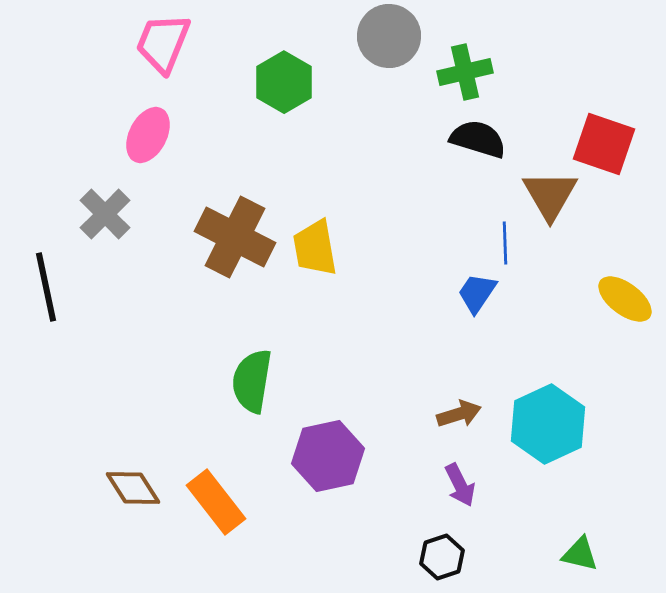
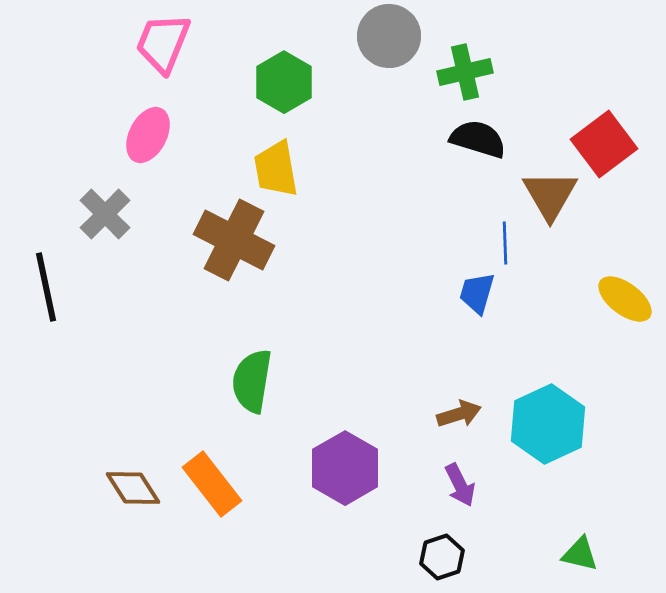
red square: rotated 34 degrees clockwise
brown cross: moved 1 px left, 3 px down
yellow trapezoid: moved 39 px left, 79 px up
blue trapezoid: rotated 18 degrees counterclockwise
purple hexagon: moved 17 px right, 12 px down; rotated 18 degrees counterclockwise
orange rectangle: moved 4 px left, 18 px up
